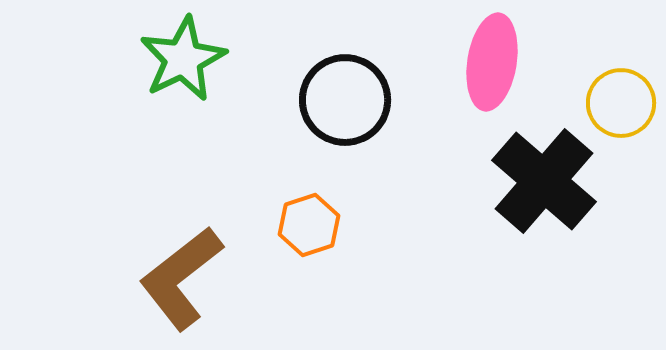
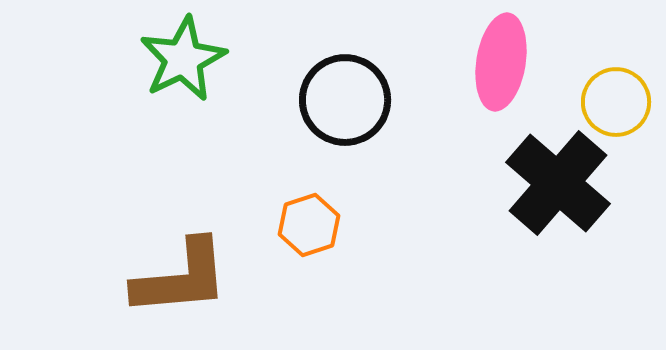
pink ellipse: moved 9 px right
yellow circle: moved 5 px left, 1 px up
black cross: moved 14 px right, 2 px down
brown L-shape: rotated 147 degrees counterclockwise
